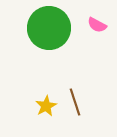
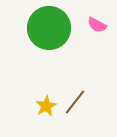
brown line: rotated 56 degrees clockwise
